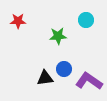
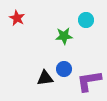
red star: moved 1 px left, 3 px up; rotated 28 degrees clockwise
green star: moved 6 px right
purple L-shape: rotated 44 degrees counterclockwise
